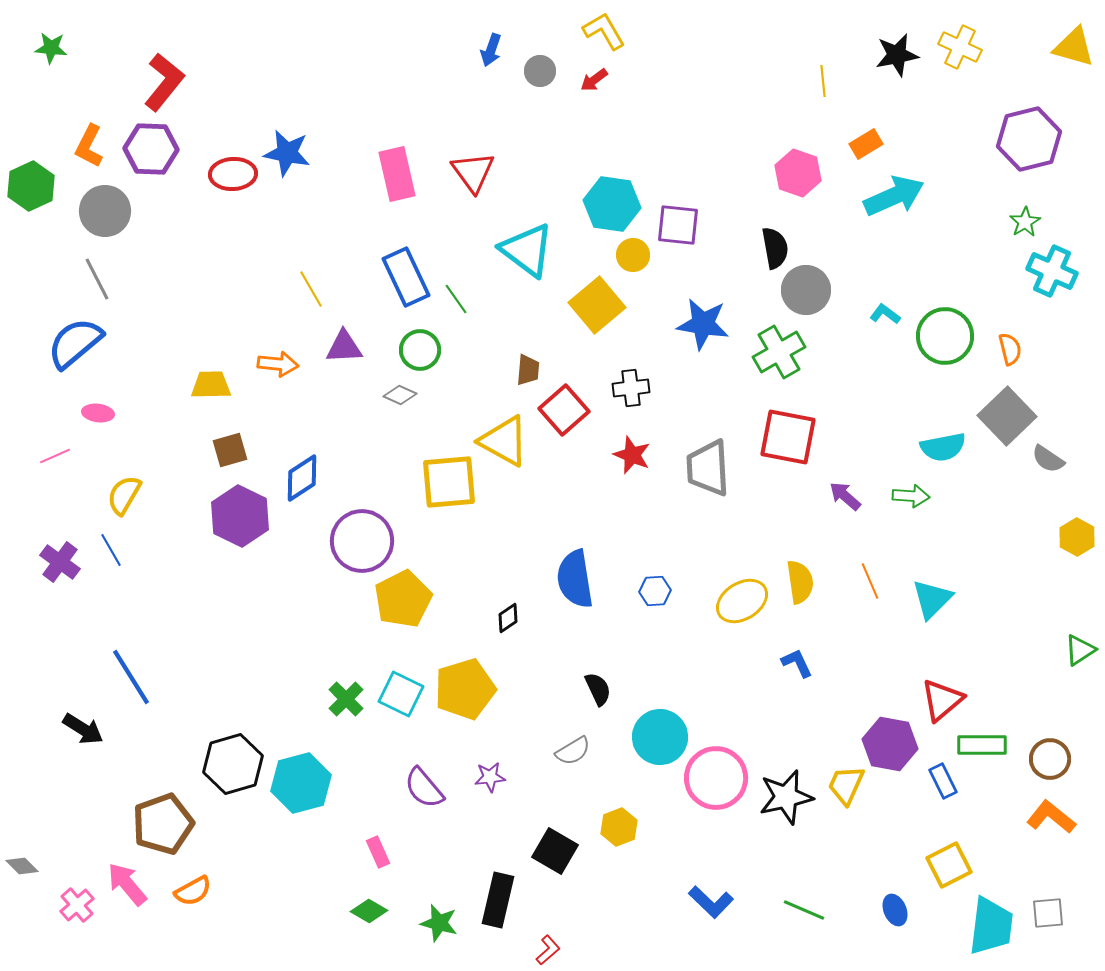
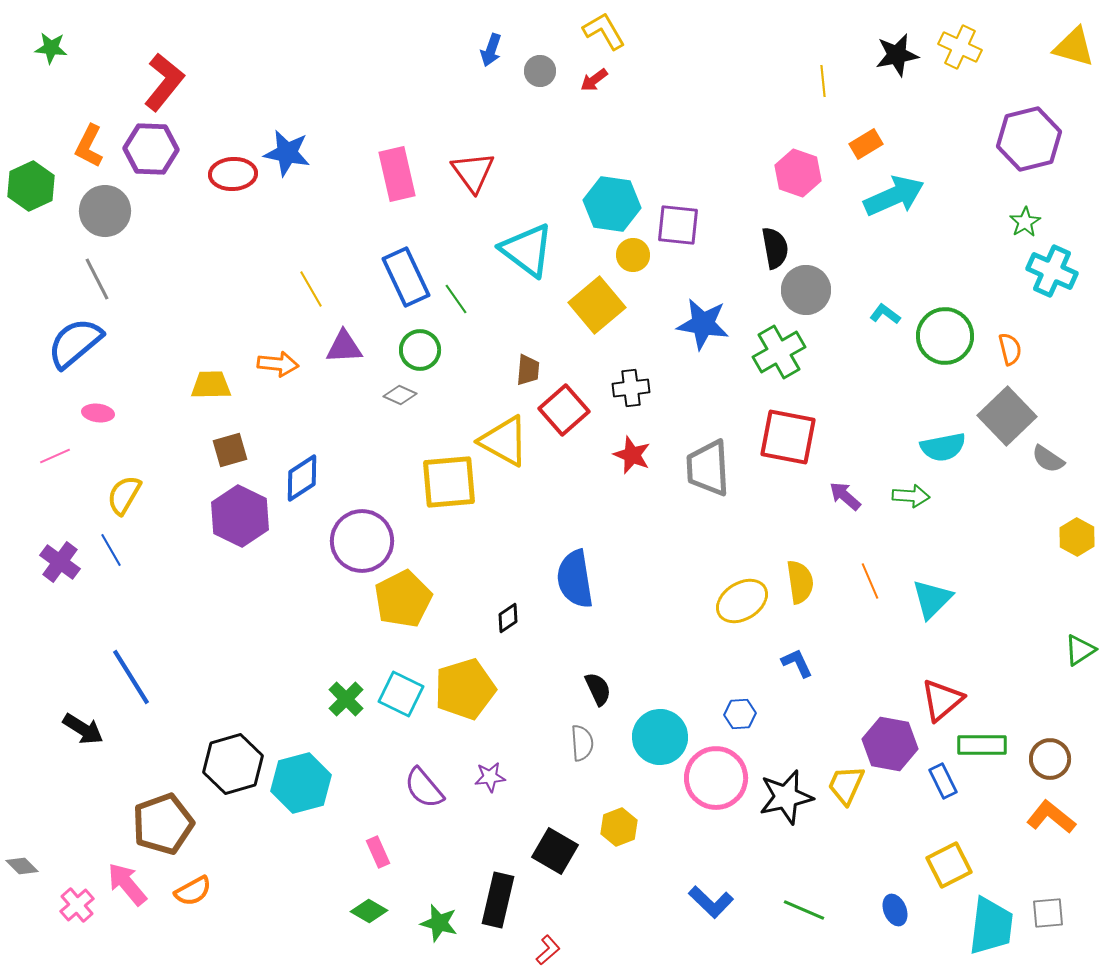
blue hexagon at (655, 591): moved 85 px right, 123 px down
gray semicircle at (573, 751): moved 9 px right, 8 px up; rotated 63 degrees counterclockwise
